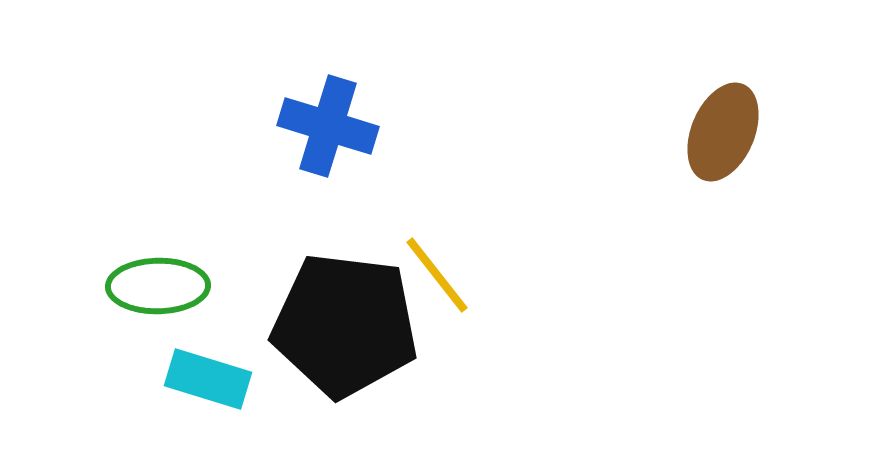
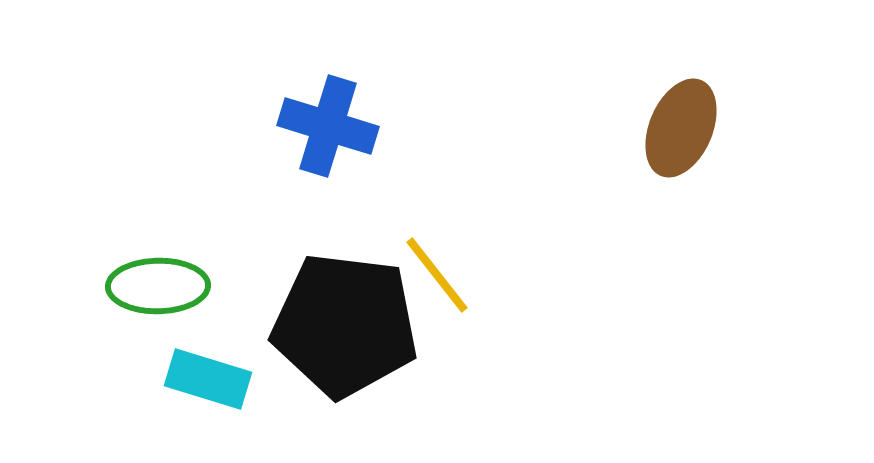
brown ellipse: moved 42 px left, 4 px up
